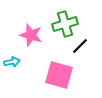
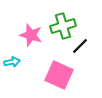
green cross: moved 2 px left, 2 px down
pink square: rotated 8 degrees clockwise
